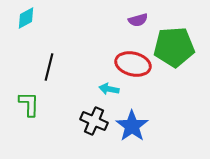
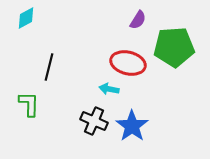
purple semicircle: rotated 42 degrees counterclockwise
red ellipse: moved 5 px left, 1 px up
